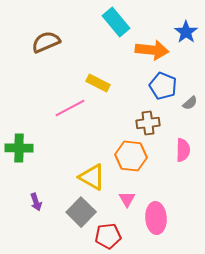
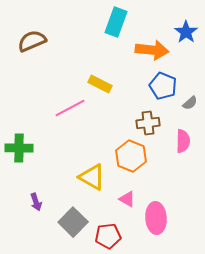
cyan rectangle: rotated 60 degrees clockwise
brown semicircle: moved 14 px left, 1 px up
yellow rectangle: moved 2 px right, 1 px down
pink semicircle: moved 9 px up
orange hexagon: rotated 16 degrees clockwise
pink triangle: rotated 30 degrees counterclockwise
gray square: moved 8 px left, 10 px down
